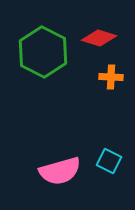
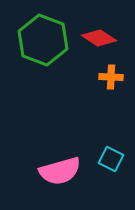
red diamond: rotated 16 degrees clockwise
green hexagon: moved 12 px up; rotated 6 degrees counterclockwise
cyan square: moved 2 px right, 2 px up
